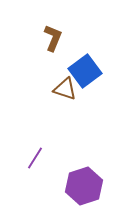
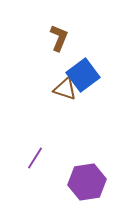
brown L-shape: moved 6 px right
blue square: moved 2 px left, 4 px down
purple hexagon: moved 3 px right, 4 px up; rotated 9 degrees clockwise
